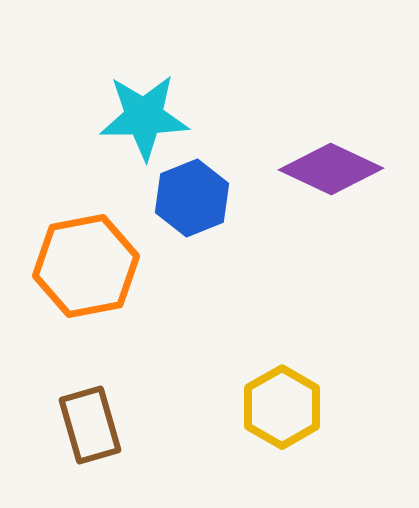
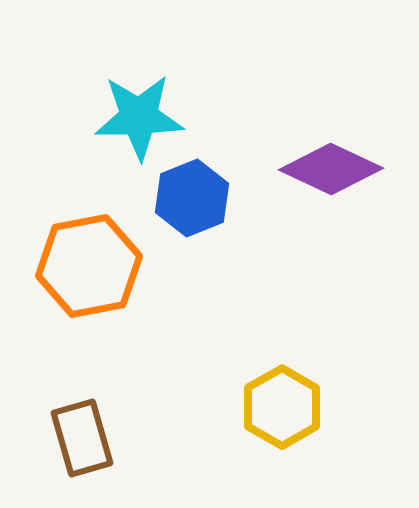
cyan star: moved 5 px left
orange hexagon: moved 3 px right
brown rectangle: moved 8 px left, 13 px down
